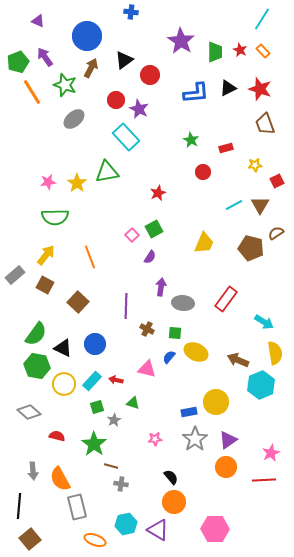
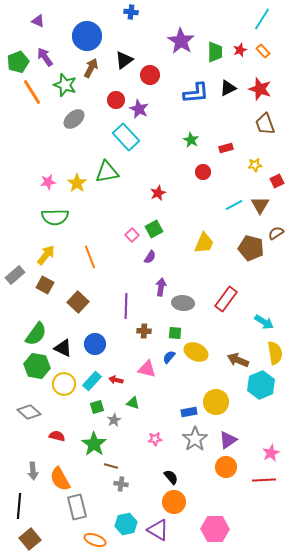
red star at (240, 50): rotated 24 degrees clockwise
brown cross at (147, 329): moved 3 px left, 2 px down; rotated 24 degrees counterclockwise
